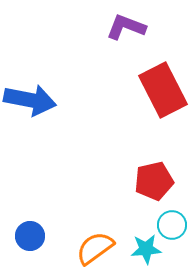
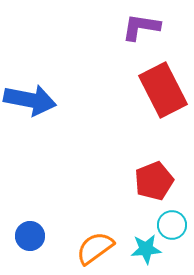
purple L-shape: moved 15 px right; rotated 12 degrees counterclockwise
red pentagon: rotated 9 degrees counterclockwise
